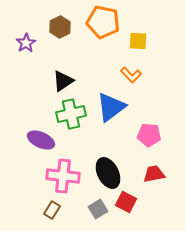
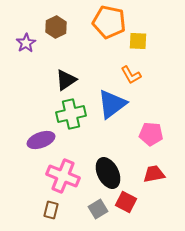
orange pentagon: moved 6 px right
brown hexagon: moved 4 px left
orange L-shape: rotated 15 degrees clockwise
black triangle: moved 3 px right, 1 px up
blue triangle: moved 1 px right, 3 px up
pink pentagon: moved 2 px right, 1 px up
purple ellipse: rotated 44 degrees counterclockwise
pink cross: rotated 16 degrees clockwise
brown rectangle: moved 1 px left; rotated 18 degrees counterclockwise
